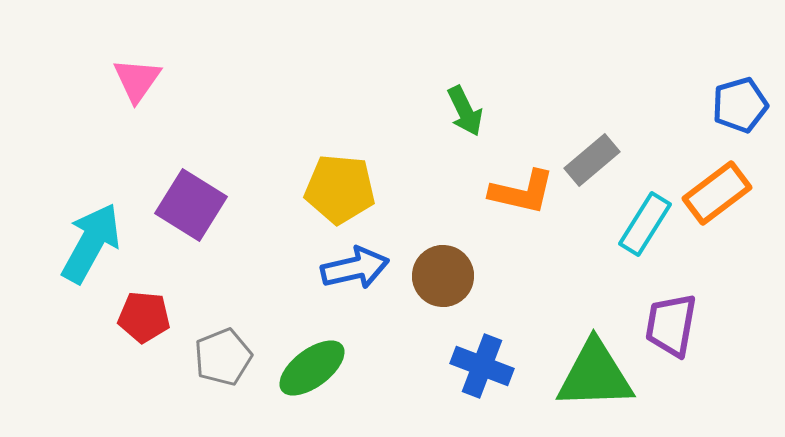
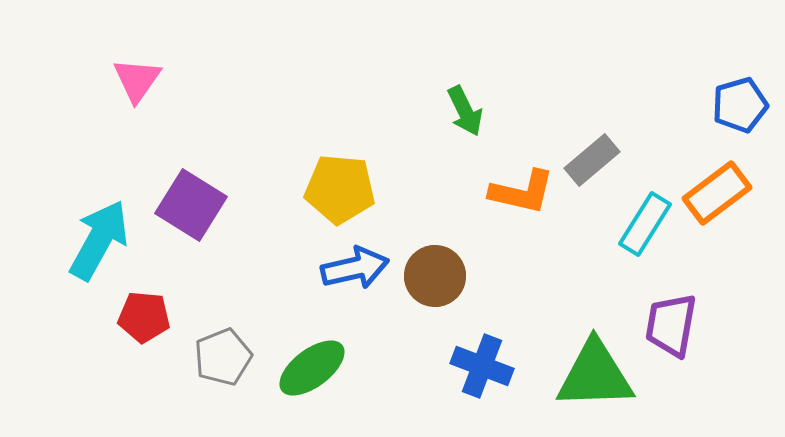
cyan arrow: moved 8 px right, 3 px up
brown circle: moved 8 px left
